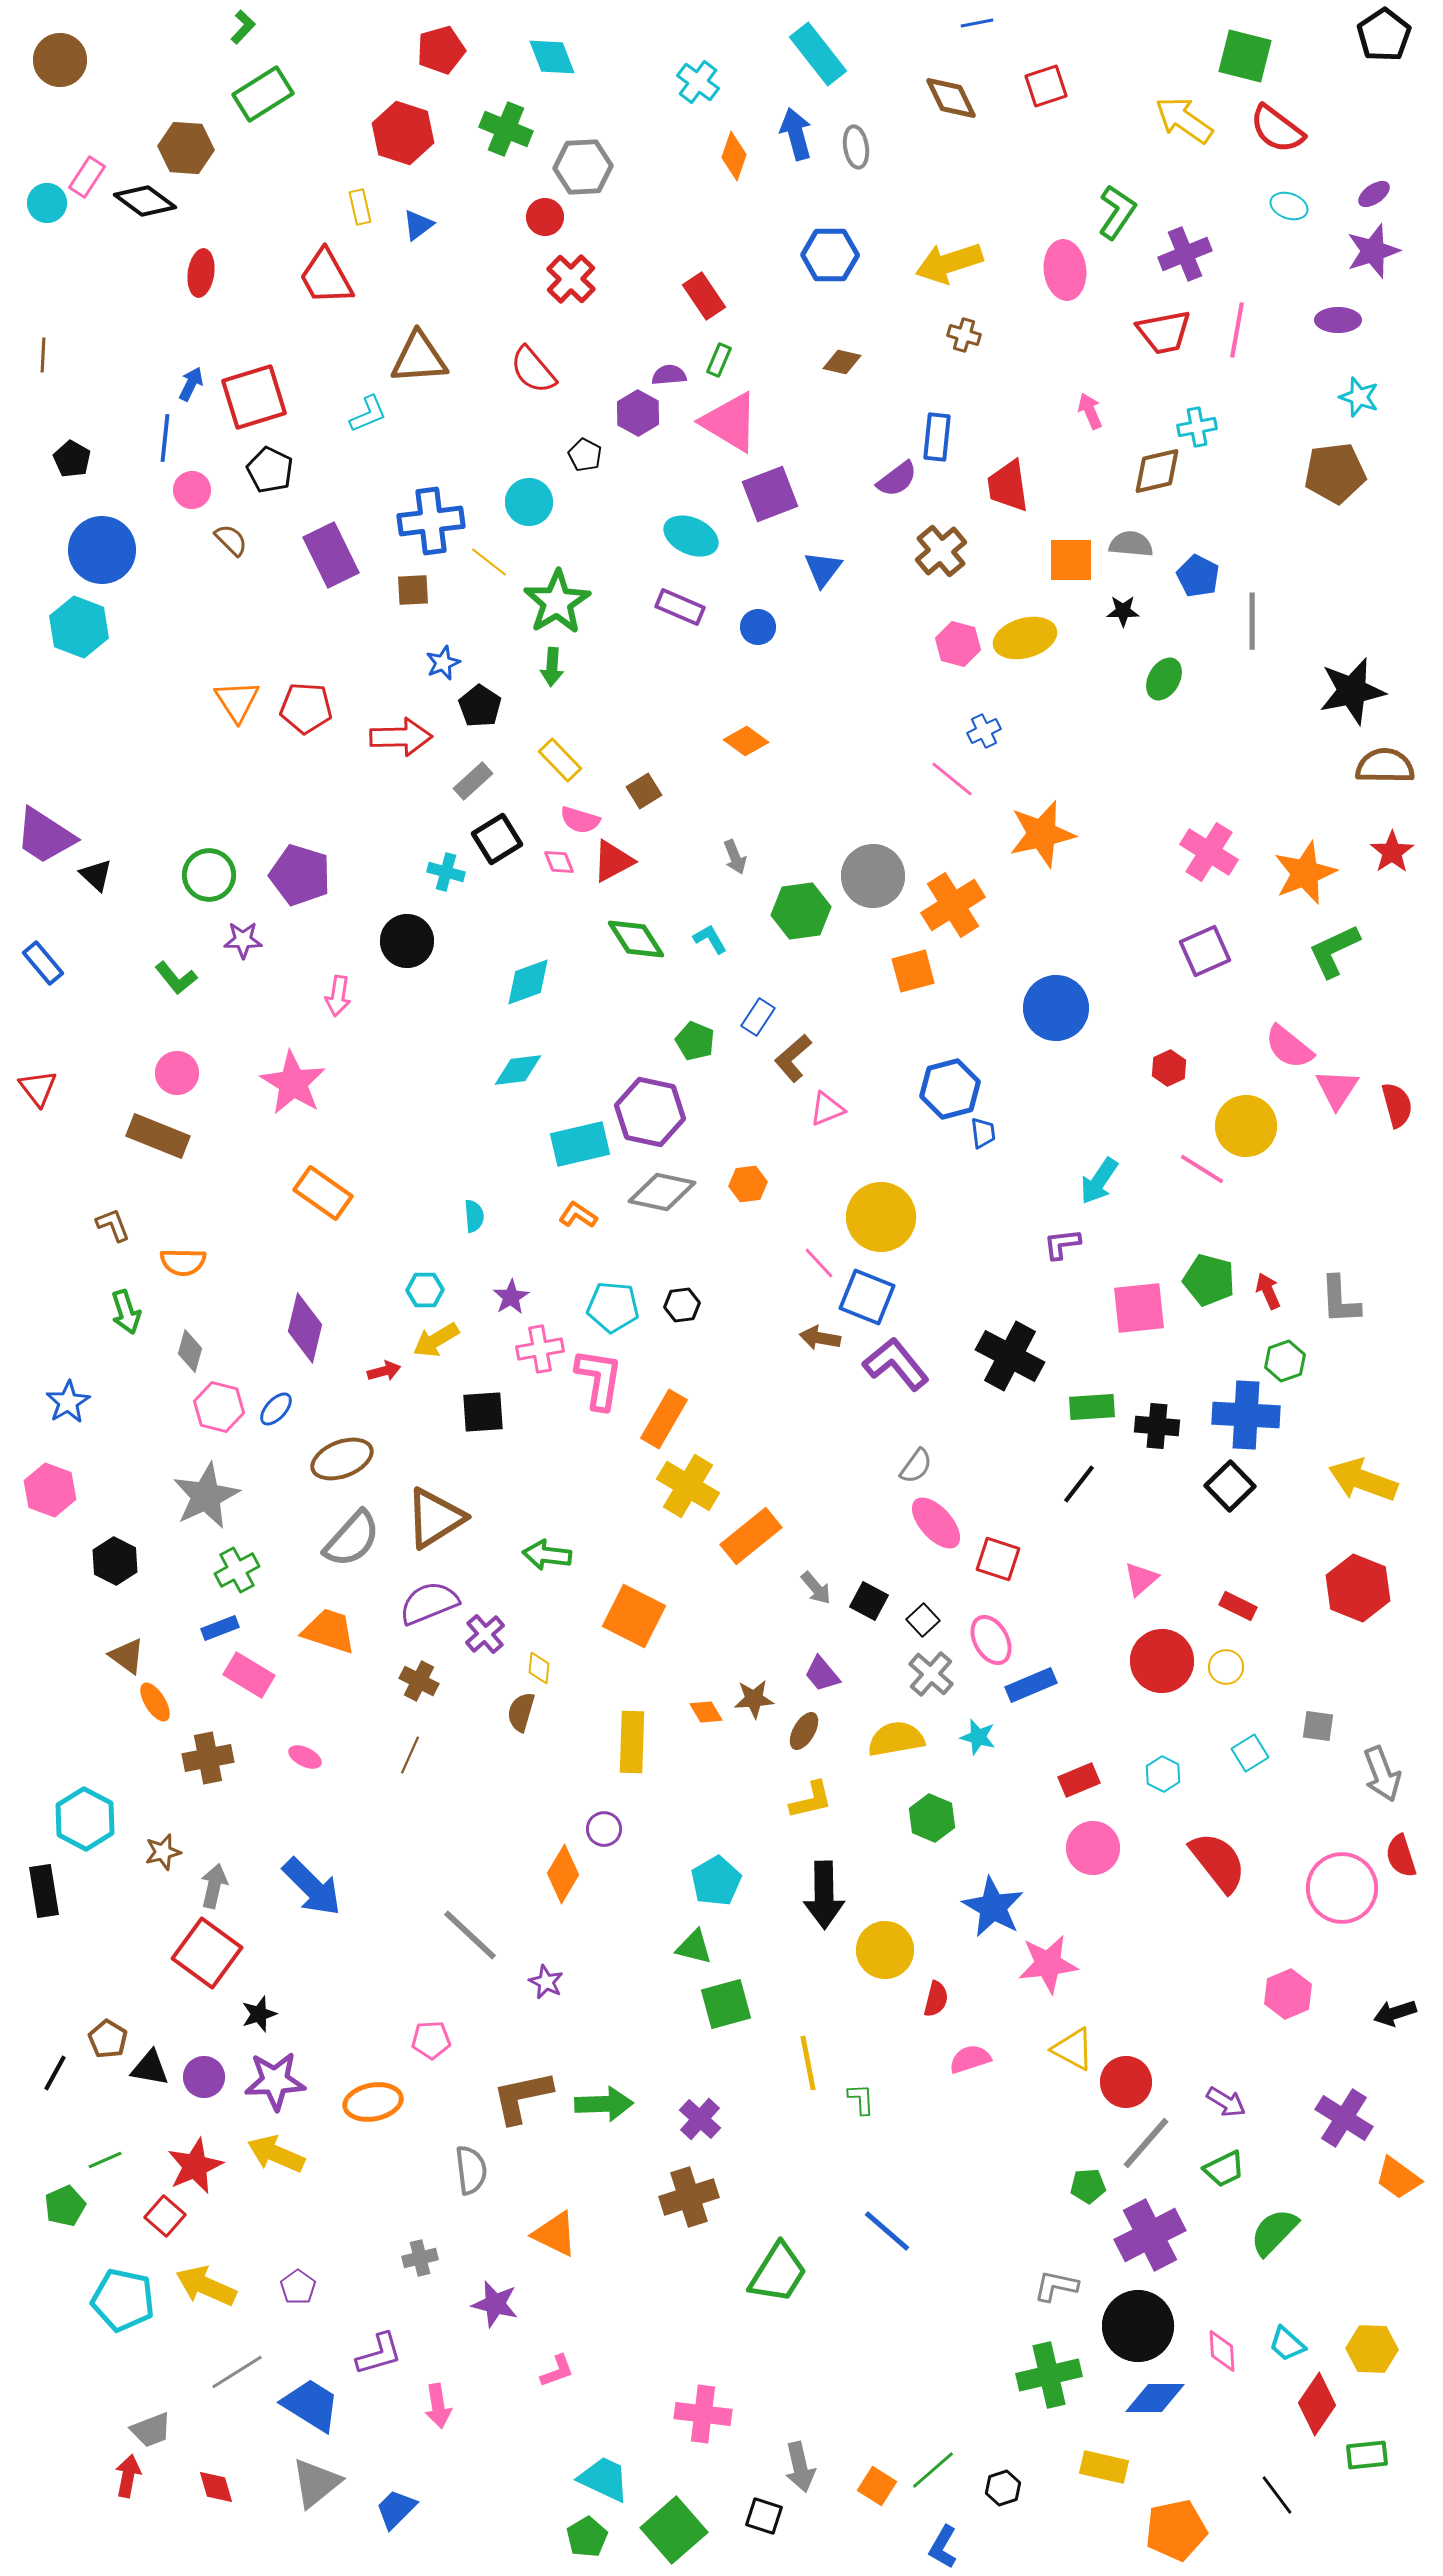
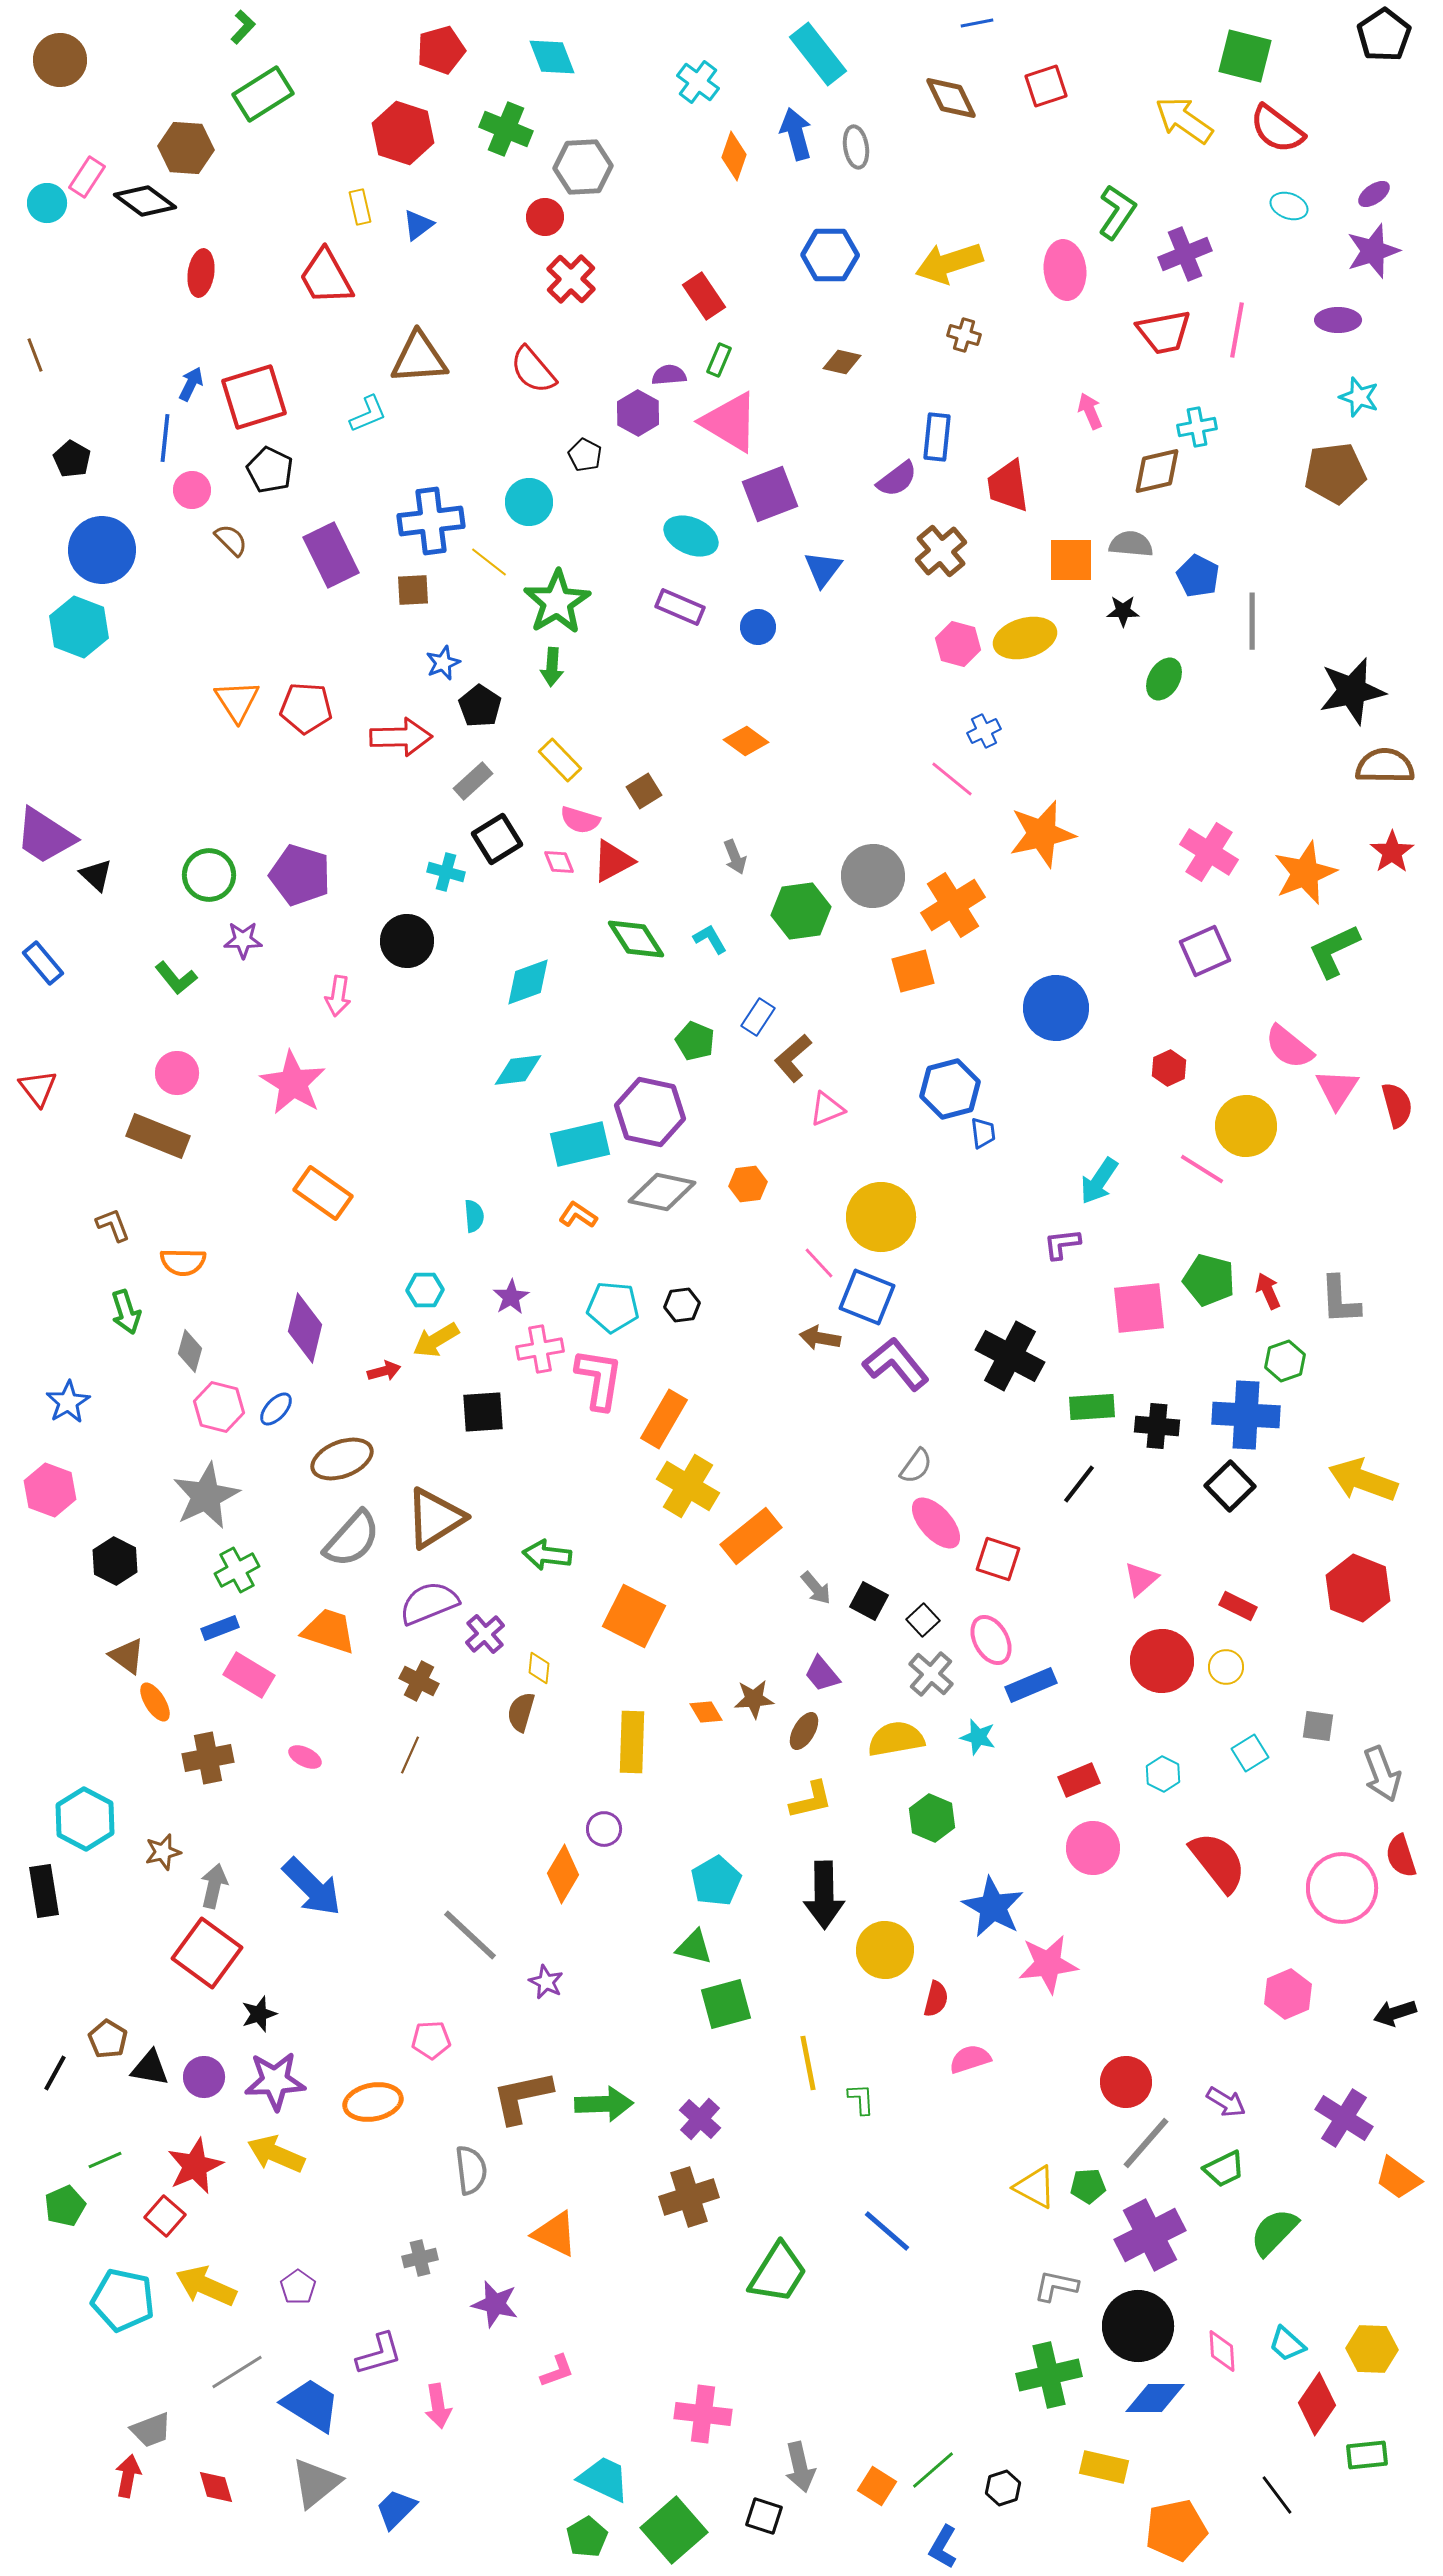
brown line at (43, 355): moved 8 px left; rotated 24 degrees counterclockwise
yellow triangle at (1073, 2049): moved 38 px left, 138 px down
